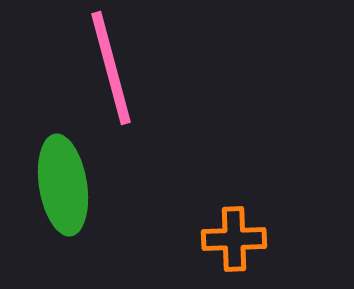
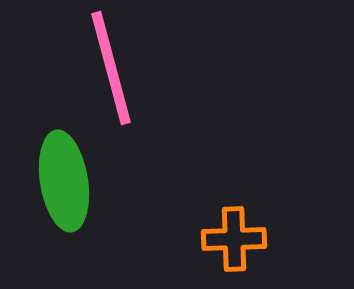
green ellipse: moved 1 px right, 4 px up
